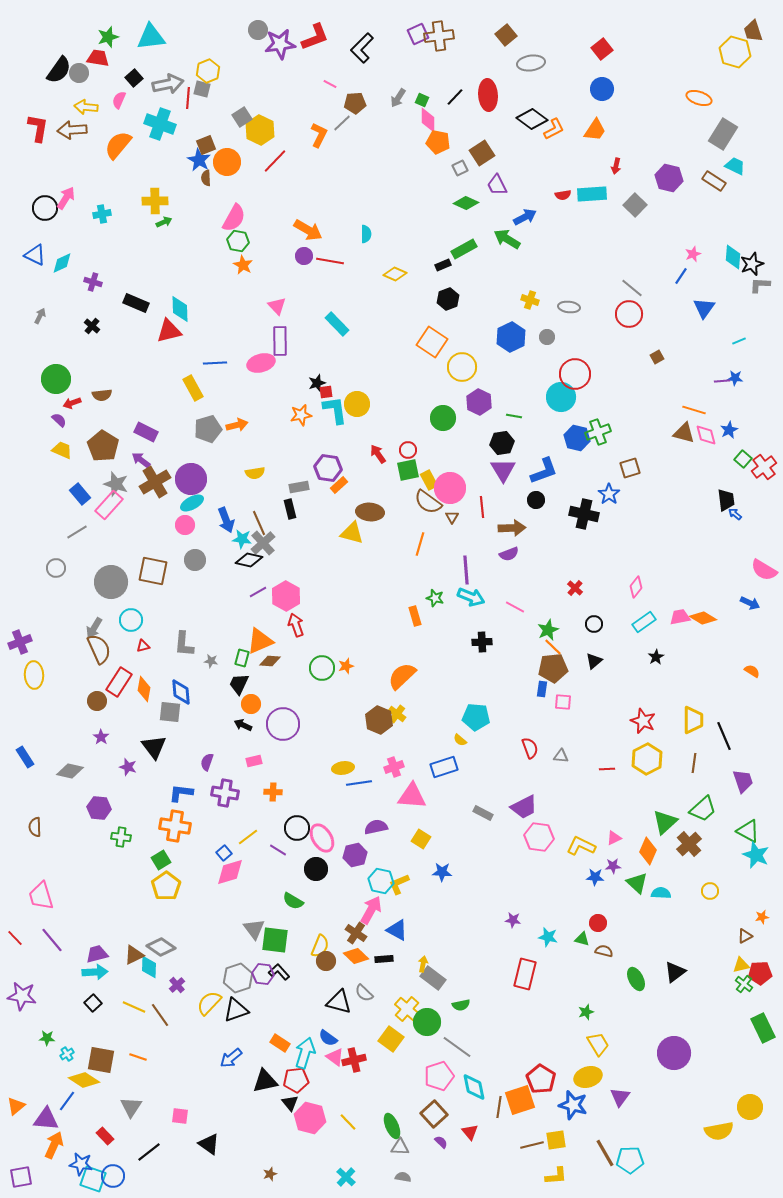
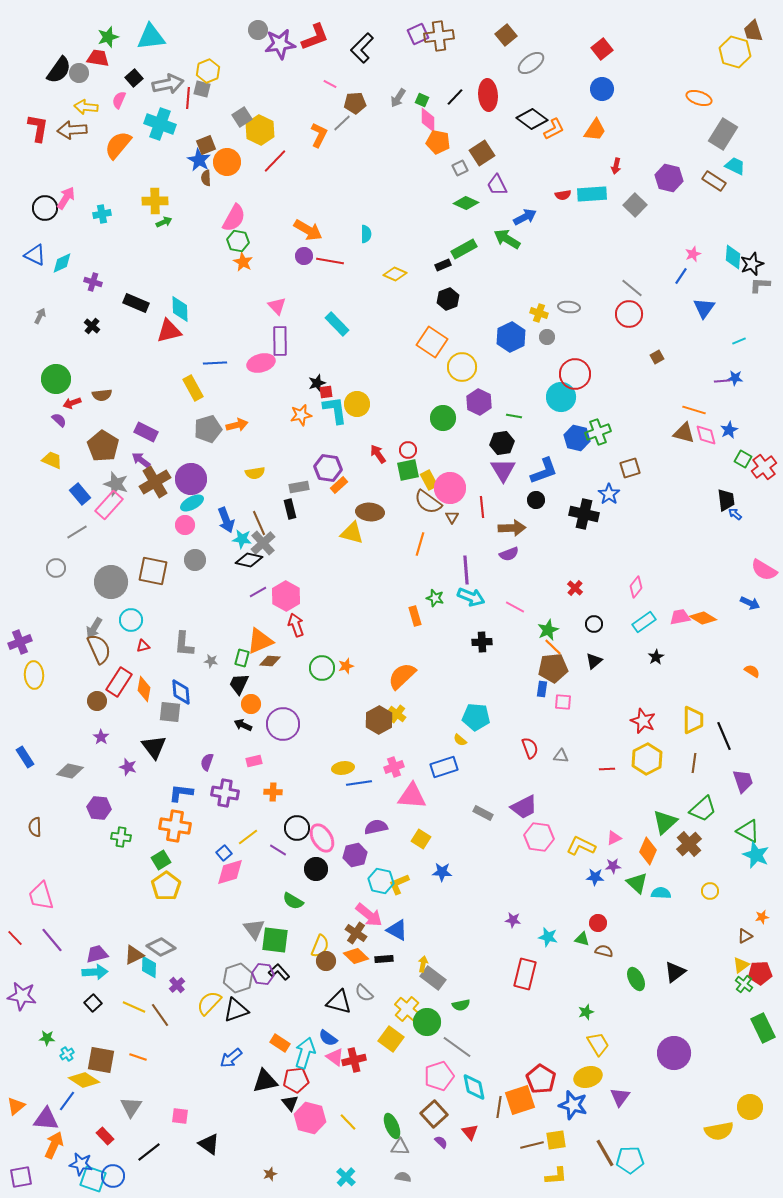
gray ellipse at (531, 63): rotated 28 degrees counterclockwise
orange star at (243, 265): moved 3 px up
yellow cross at (530, 300): moved 9 px right, 13 px down
yellow trapezoid at (62, 450): moved 10 px left, 10 px down
green square at (743, 459): rotated 12 degrees counterclockwise
brown hexagon at (379, 720): rotated 8 degrees clockwise
pink arrow at (371, 910): moved 2 px left, 5 px down; rotated 100 degrees clockwise
yellow triangle at (741, 965): rotated 24 degrees counterclockwise
